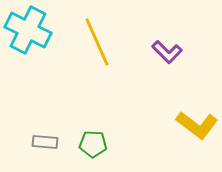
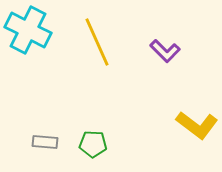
purple L-shape: moved 2 px left, 1 px up
